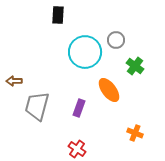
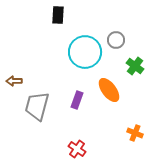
purple rectangle: moved 2 px left, 8 px up
